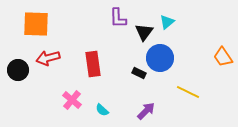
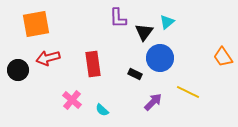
orange square: rotated 12 degrees counterclockwise
black rectangle: moved 4 px left, 1 px down
purple arrow: moved 7 px right, 9 px up
